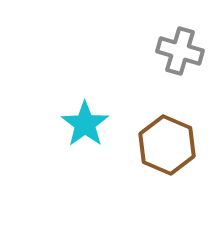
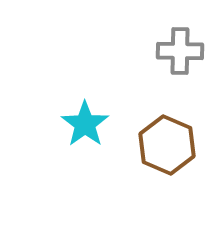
gray cross: rotated 15 degrees counterclockwise
